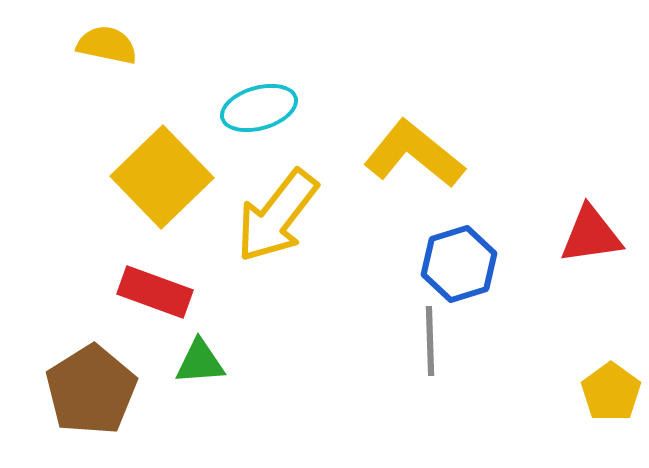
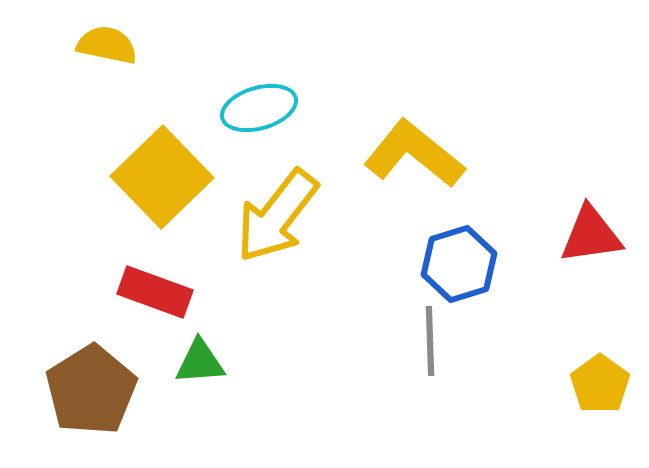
yellow pentagon: moved 11 px left, 8 px up
